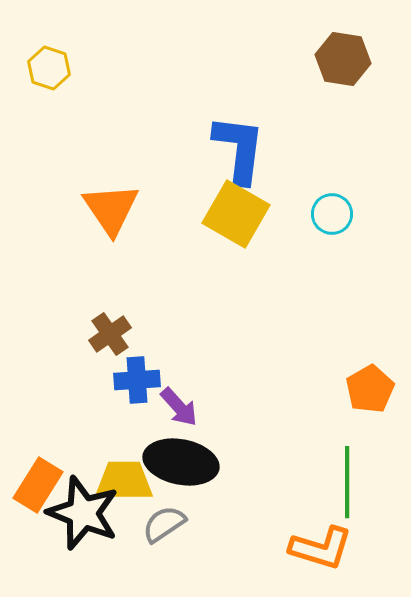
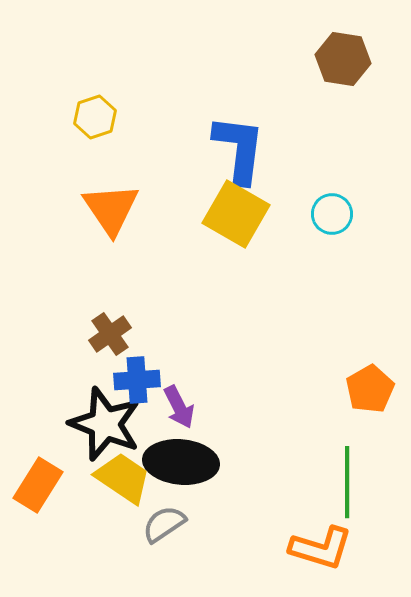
yellow hexagon: moved 46 px right, 49 px down; rotated 24 degrees clockwise
purple arrow: rotated 15 degrees clockwise
black ellipse: rotated 6 degrees counterclockwise
yellow trapezoid: moved 1 px left, 3 px up; rotated 34 degrees clockwise
black star: moved 22 px right, 89 px up
